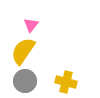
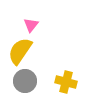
yellow semicircle: moved 3 px left
